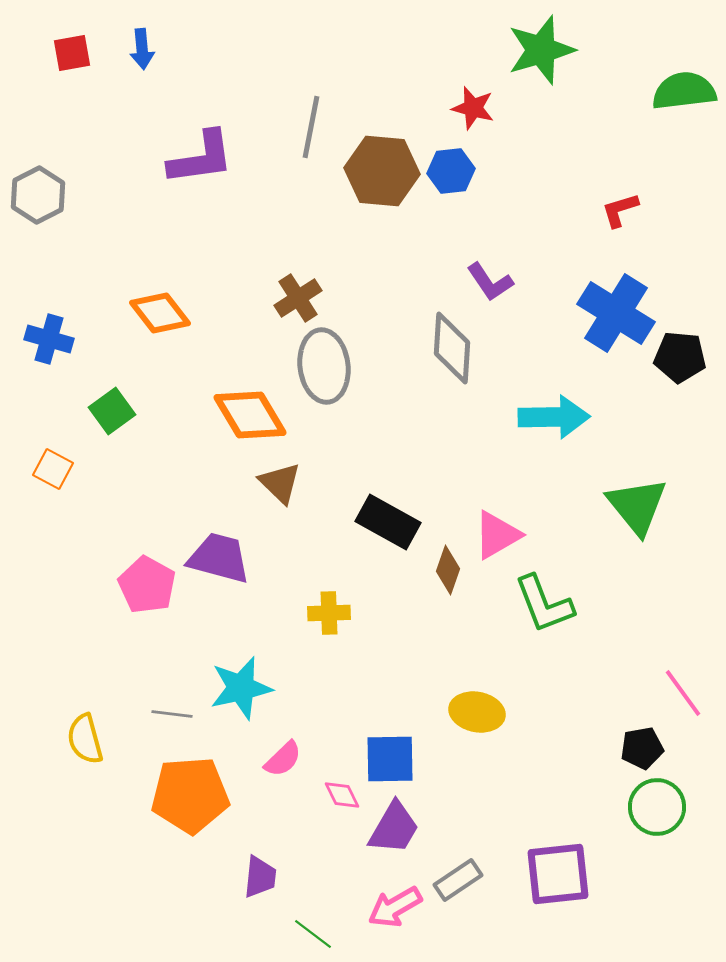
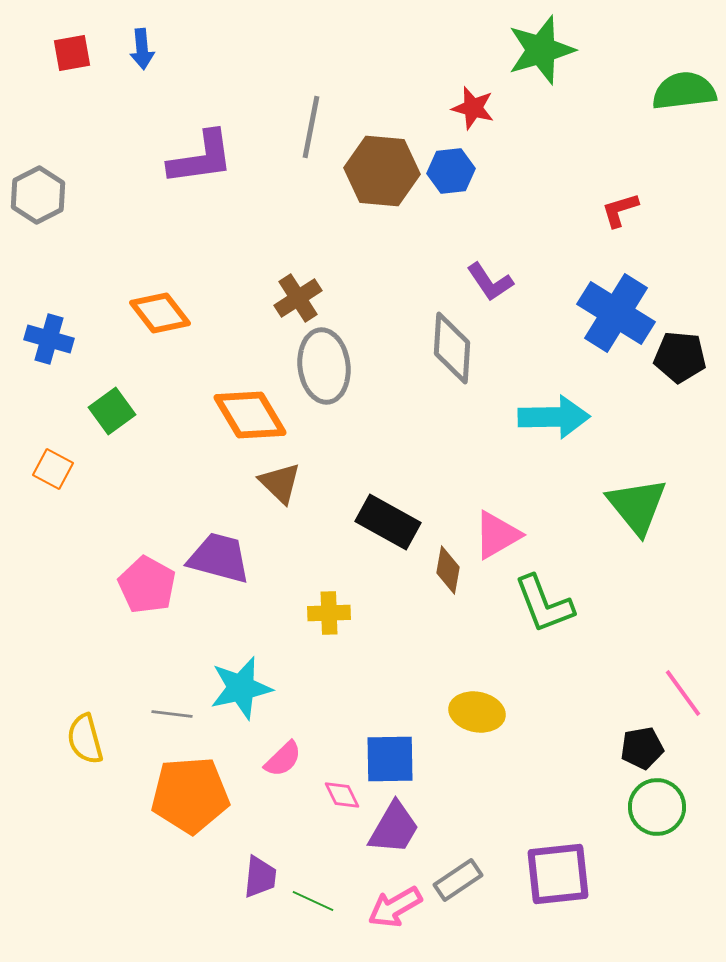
brown diamond at (448, 570): rotated 9 degrees counterclockwise
green line at (313, 934): moved 33 px up; rotated 12 degrees counterclockwise
